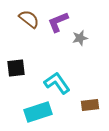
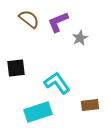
gray star: rotated 14 degrees counterclockwise
